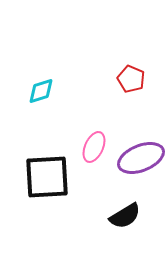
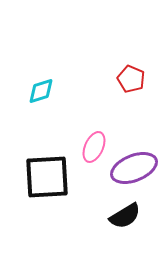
purple ellipse: moved 7 px left, 10 px down
